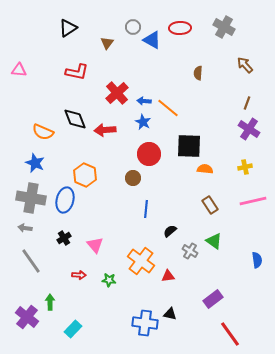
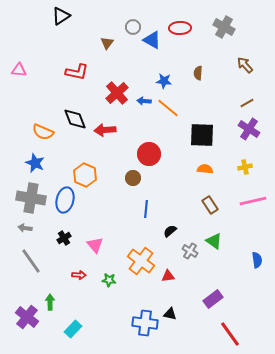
black triangle at (68, 28): moved 7 px left, 12 px up
brown line at (247, 103): rotated 40 degrees clockwise
blue star at (143, 122): moved 21 px right, 41 px up; rotated 21 degrees counterclockwise
black square at (189, 146): moved 13 px right, 11 px up
